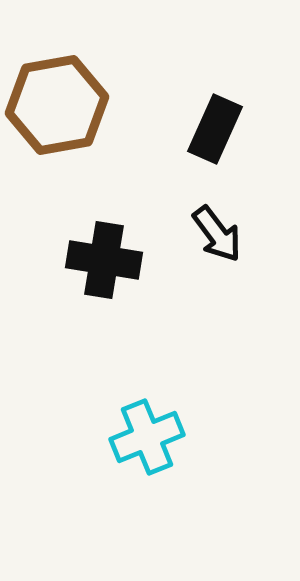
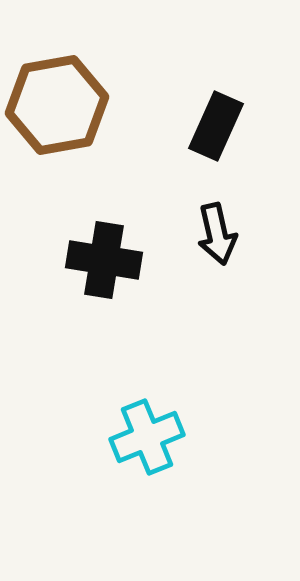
black rectangle: moved 1 px right, 3 px up
black arrow: rotated 24 degrees clockwise
